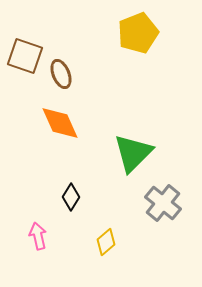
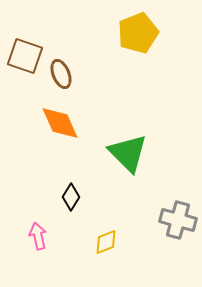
green triangle: moved 5 px left; rotated 30 degrees counterclockwise
gray cross: moved 15 px right, 17 px down; rotated 24 degrees counterclockwise
yellow diamond: rotated 20 degrees clockwise
